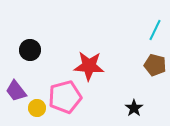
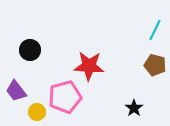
yellow circle: moved 4 px down
